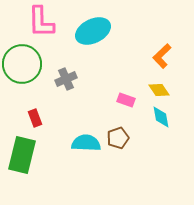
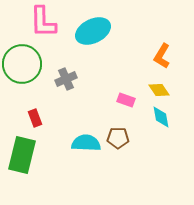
pink L-shape: moved 2 px right
orange L-shape: rotated 15 degrees counterclockwise
brown pentagon: rotated 20 degrees clockwise
